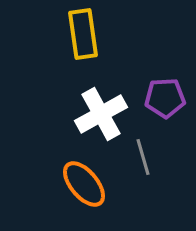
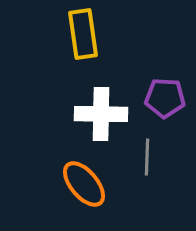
purple pentagon: rotated 6 degrees clockwise
white cross: rotated 30 degrees clockwise
gray line: moved 4 px right; rotated 18 degrees clockwise
